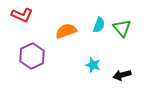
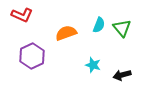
orange semicircle: moved 2 px down
